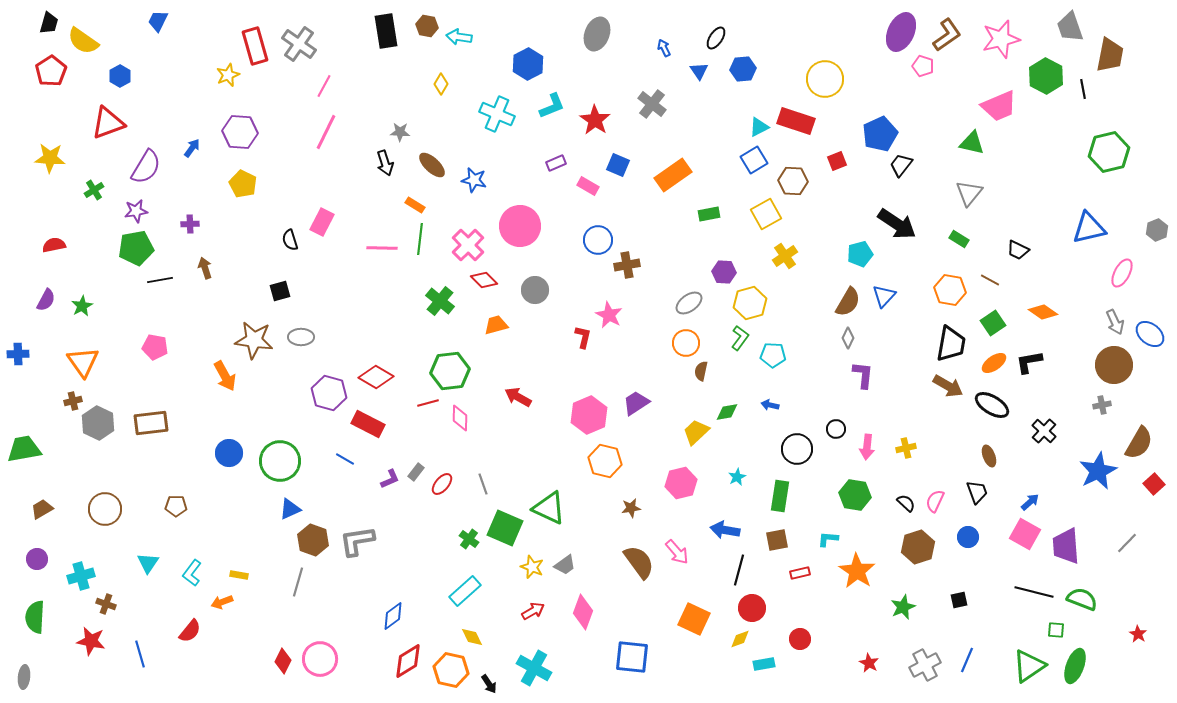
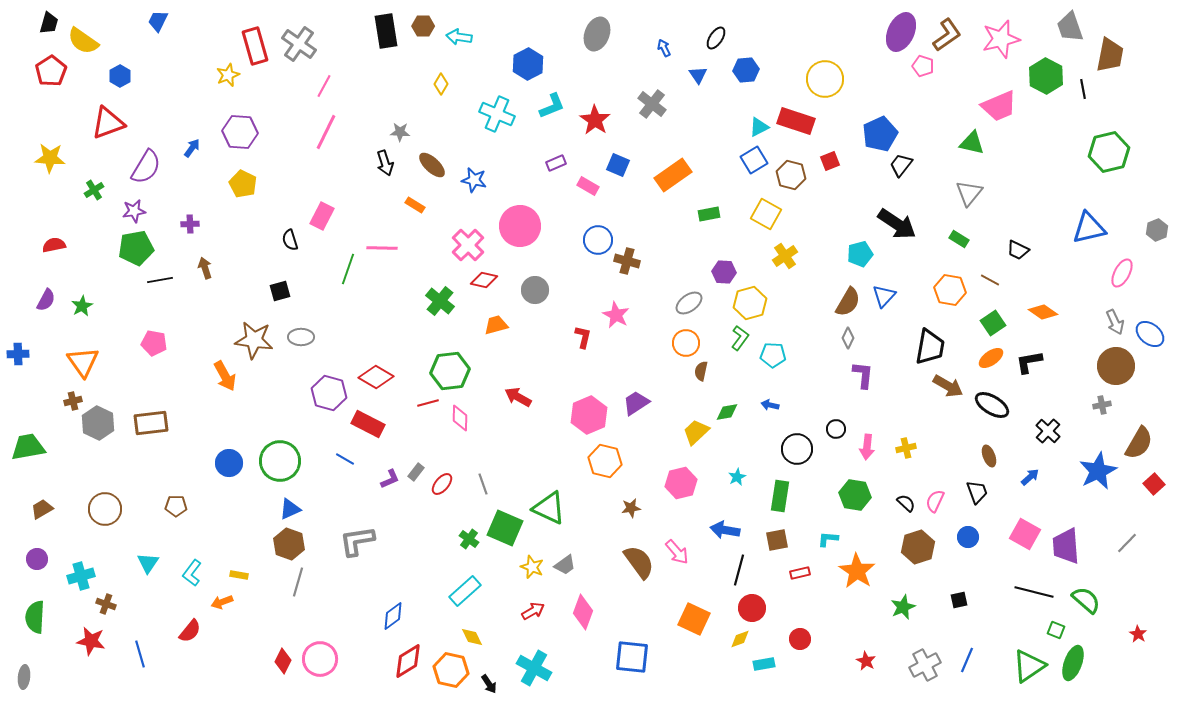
brown hexagon at (427, 26): moved 4 px left; rotated 10 degrees counterclockwise
blue hexagon at (743, 69): moved 3 px right, 1 px down
blue triangle at (699, 71): moved 1 px left, 4 px down
red square at (837, 161): moved 7 px left
brown hexagon at (793, 181): moved 2 px left, 6 px up; rotated 12 degrees clockwise
purple star at (136, 211): moved 2 px left
yellow square at (766, 214): rotated 32 degrees counterclockwise
pink rectangle at (322, 222): moved 6 px up
green line at (420, 239): moved 72 px left, 30 px down; rotated 12 degrees clockwise
brown cross at (627, 265): moved 4 px up; rotated 25 degrees clockwise
red diamond at (484, 280): rotated 32 degrees counterclockwise
pink star at (609, 315): moved 7 px right
black trapezoid at (951, 344): moved 21 px left, 3 px down
pink pentagon at (155, 347): moved 1 px left, 4 px up
orange ellipse at (994, 363): moved 3 px left, 5 px up
brown circle at (1114, 365): moved 2 px right, 1 px down
black cross at (1044, 431): moved 4 px right
green trapezoid at (24, 449): moved 4 px right, 2 px up
blue circle at (229, 453): moved 10 px down
blue arrow at (1030, 502): moved 25 px up
brown hexagon at (313, 540): moved 24 px left, 4 px down
green semicircle at (1082, 599): moved 4 px right, 1 px down; rotated 20 degrees clockwise
green square at (1056, 630): rotated 18 degrees clockwise
red star at (869, 663): moved 3 px left, 2 px up
green ellipse at (1075, 666): moved 2 px left, 3 px up
